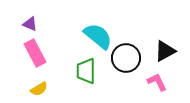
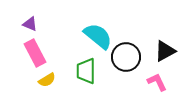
black circle: moved 1 px up
yellow semicircle: moved 8 px right, 9 px up
